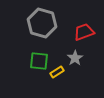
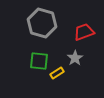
yellow rectangle: moved 1 px down
